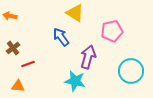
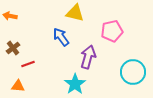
yellow triangle: rotated 18 degrees counterclockwise
cyan circle: moved 2 px right, 1 px down
cyan star: moved 3 px down; rotated 25 degrees clockwise
